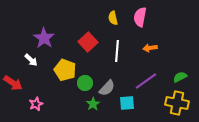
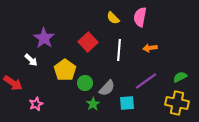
yellow semicircle: rotated 32 degrees counterclockwise
white line: moved 2 px right, 1 px up
yellow pentagon: rotated 15 degrees clockwise
